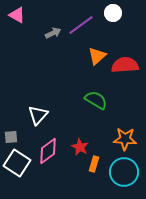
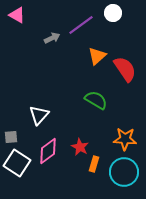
gray arrow: moved 1 px left, 5 px down
red semicircle: moved 4 px down; rotated 60 degrees clockwise
white triangle: moved 1 px right
